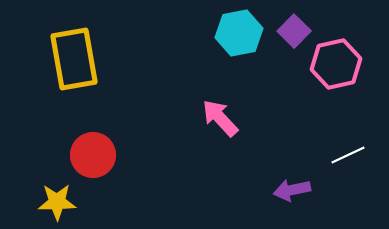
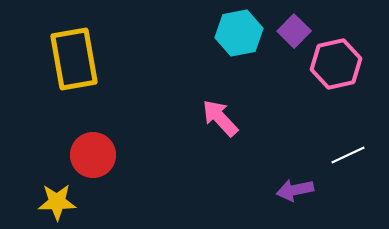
purple arrow: moved 3 px right
